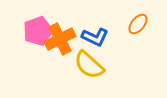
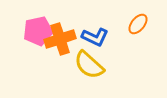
pink pentagon: rotated 8 degrees clockwise
orange cross: rotated 8 degrees clockwise
